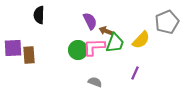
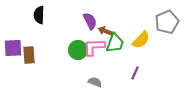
brown arrow: moved 1 px left
